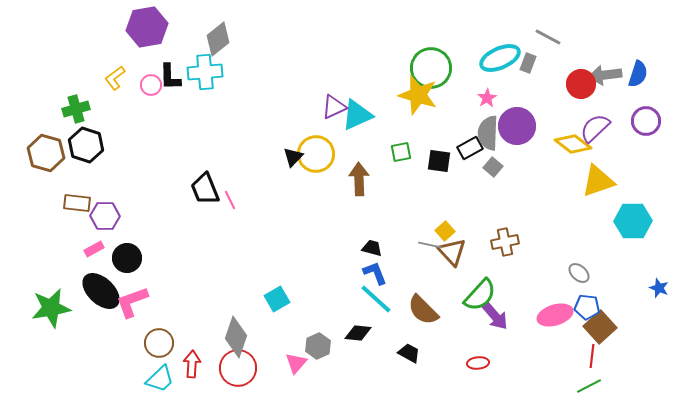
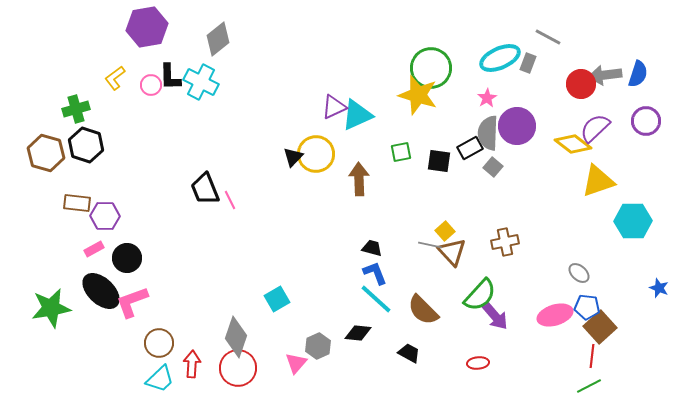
cyan cross at (205, 72): moved 4 px left, 10 px down; rotated 32 degrees clockwise
